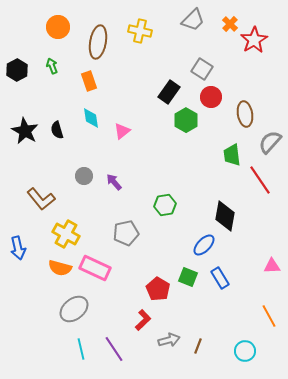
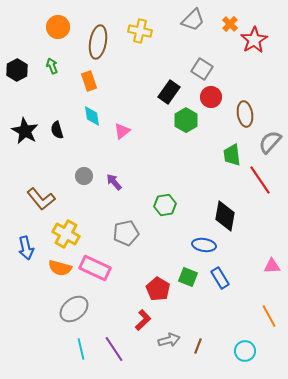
cyan diamond at (91, 118): moved 1 px right, 2 px up
blue ellipse at (204, 245): rotated 55 degrees clockwise
blue arrow at (18, 248): moved 8 px right
